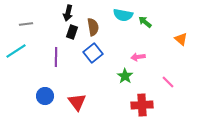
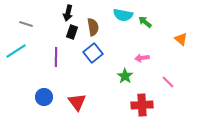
gray line: rotated 24 degrees clockwise
pink arrow: moved 4 px right, 1 px down
blue circle: moved 1 px left, 1 px down
